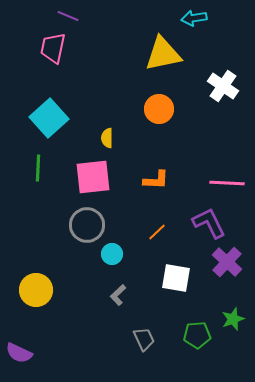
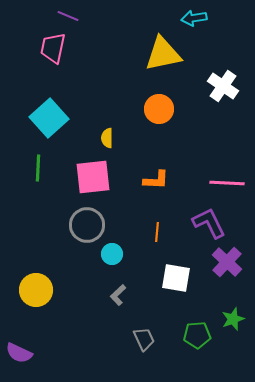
orange line: rotated 42 degrees counterclockwise
